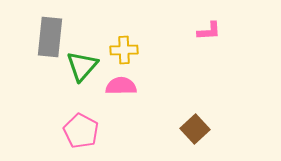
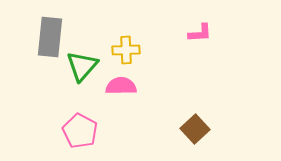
pink L-shape: moved 9 px left, 2 px down
yellow cross: moved 2 px right
pink pentagon: moved 1 px left
